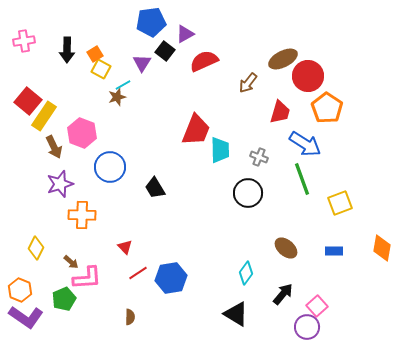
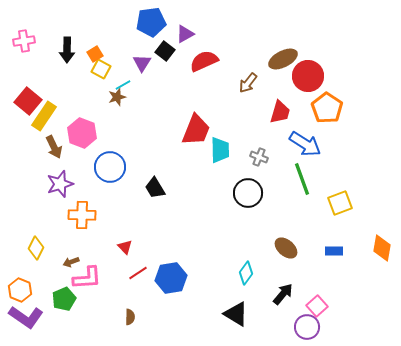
brown arrow at (71, 262): rotated 119 degrees clockwise
